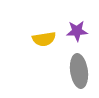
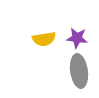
purple star: moved 7 px down; rotated 10 degrees clockwise
